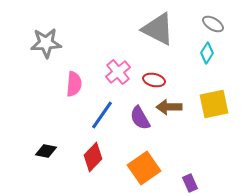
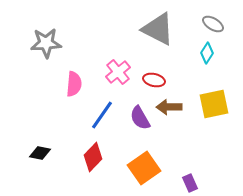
black diamond: moved 6 px left, 2 px down
